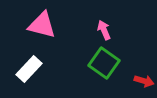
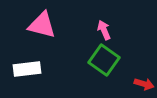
green square: moved 3 px up
white rectangle: moved 2 px left; rotated 40 degrees clockwise
red arrow: moved 3 px down
